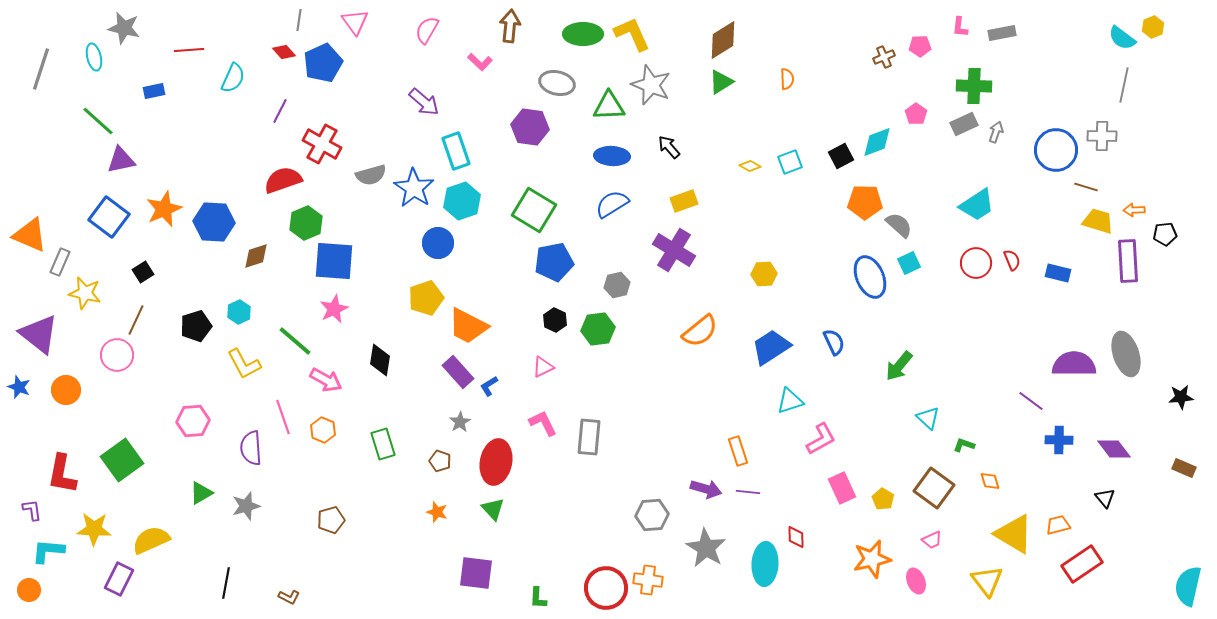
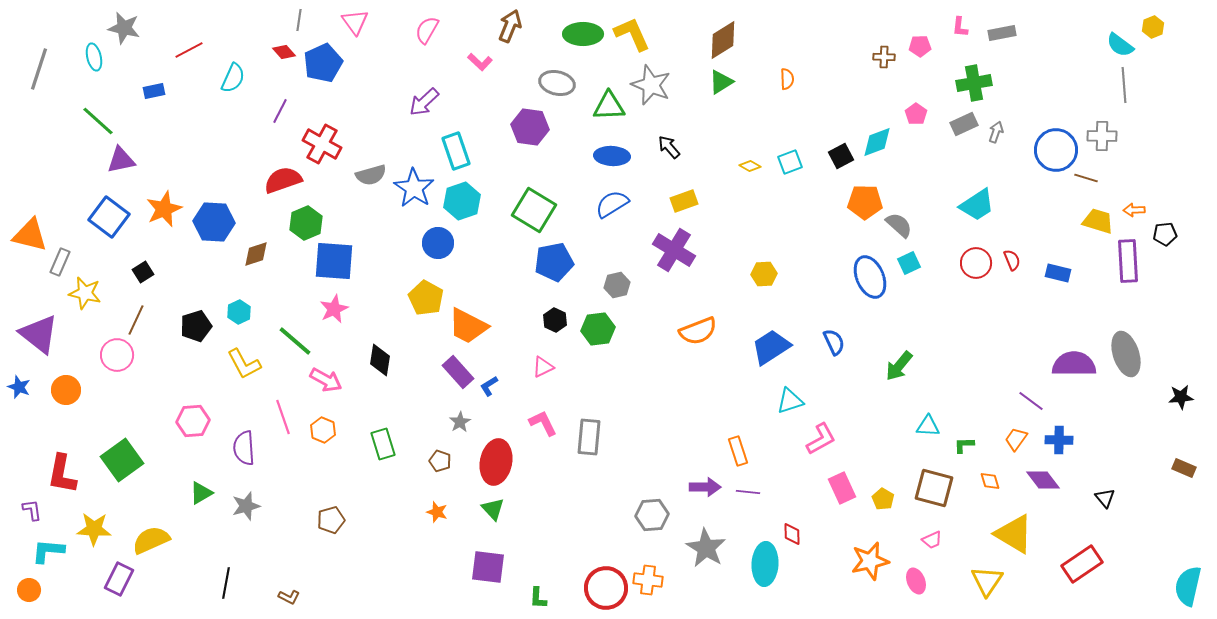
brown arrow at (510, 26): rotated 16 degrees clockwise
cyan semicircle at (1122, 38): moved 2 px left, 7 px down
red line at (189, 50): rotated 24 degrees counterclockwise
brown cross at (884, 57): rotated 25 degrees clockwise
gray line at (41, 69): moved 2 px left
gray line at (1124, 85): rotated 16 degrees counterclockwise
green cross at (974, 86): moved 3 px up; rotated 12 degrees counterclockwise
purple arrow at (424, 102): rotated 96 degrees clockwise
brown line at (1086, 187): moved 9 px up
orange triangle at (30, 235): rotated 9 degrees counterclockwise
brown diamond at (256, 256): moved 2 px up
yellow pentagon at (426, 298): rotated 24 degrees counterclockwise
orange semicircle at (700, 331): moved 2 px left; rotated 18 degrees clockwise
cyan triangle at (928, 418): moved 8 px down; rotated 40 degrees counterclockwise
green L-shape at (964, 445): rotated 20 degrees counterclockwise
purple semicircle at (251, 448): moved 7 px left
purple diamond at (1114, 449): moved 71 px left, 31 px down
brown square at (934, 488): rotated 21 degrees counterclockwise
purple arrow at (706, 489): moved 1 px left, 2 px up; rotated 16 degrees counterclockwise
orange trapezoid at (1058, 525): moved 42 px left, 86 px up; rotated 40 degrees counterclockwise
red diamond at (796, 537): moved 4 px left, 3 px up
orange star at (872, 559): moved 2 px left, 2 px down
purple square at (476, 573): moved 12 px right, 6 px up
yellow triangle at (987, 581): rotated 12 degrees clockwise
